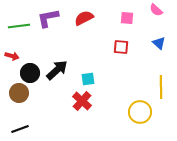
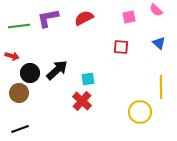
pink square: moved 2 px right, 1 px up; rotated 16 degrees counterclockwise
